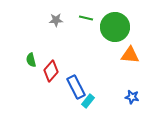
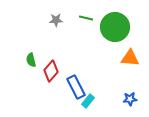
orange triangle: moved 3 px down
blue star: moved 2 px left, 2 px down; rotated 16 degrees counterclockwise
